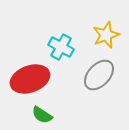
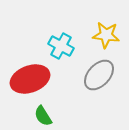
yellow star: rotated 28 degrees clockwise
cyan cross: moved 1 px up
green semicircle: moved 1 px right, 1 px down; rotated 25 degrees clockwise
